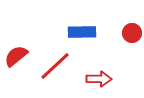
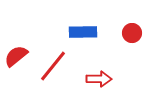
blue rectangle: moved 1 px right
red line: moved 2 px left; rotated 8 degrees counterclockwise
